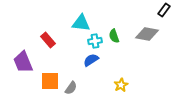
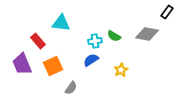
black rectangle: moved 3 px right, 2 px down
cyan triangle: moved 20 px left
green semicircle: rotated 40 degrees counterclockwise
red rectangle: moved 10 px left, 1 px down
purple trapezoid: moved 1 px left, 2 px down
orange square: moved 3 px right, 15 px up; rotated 24 degrees counterclockwise
yellow star: moved 15 px up
